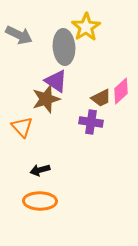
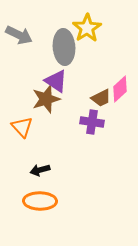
yellow star: moved 1 px right, 1 px down
pink diamond: moved 1 px left, 2 px up
purple cross: moved 1 px right
